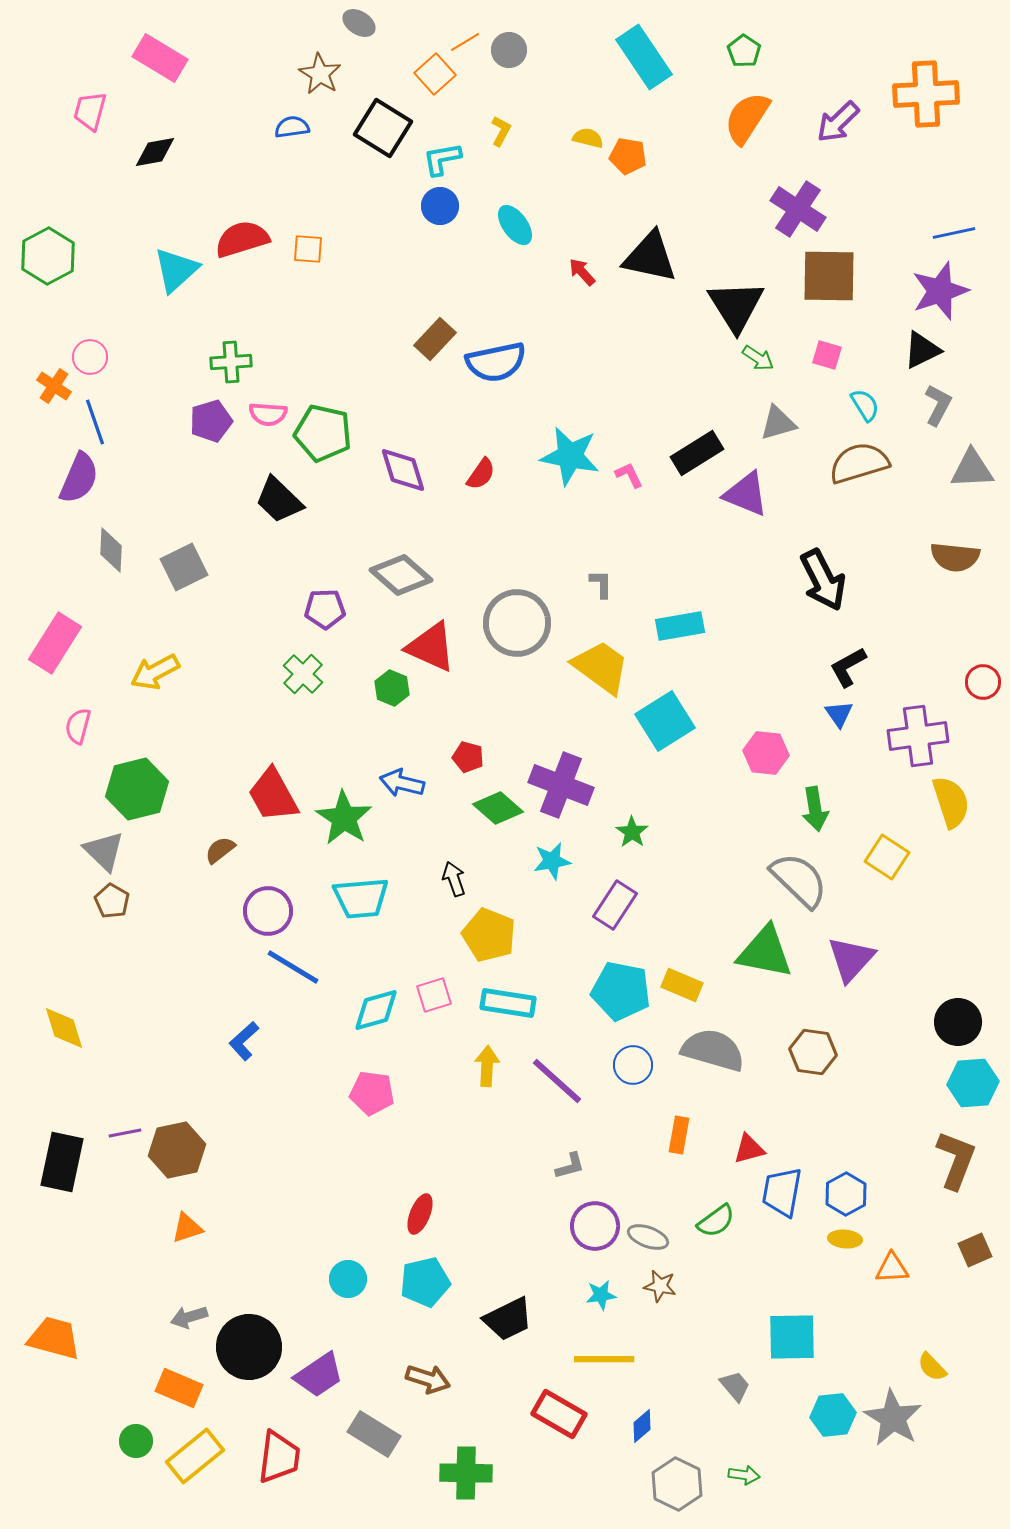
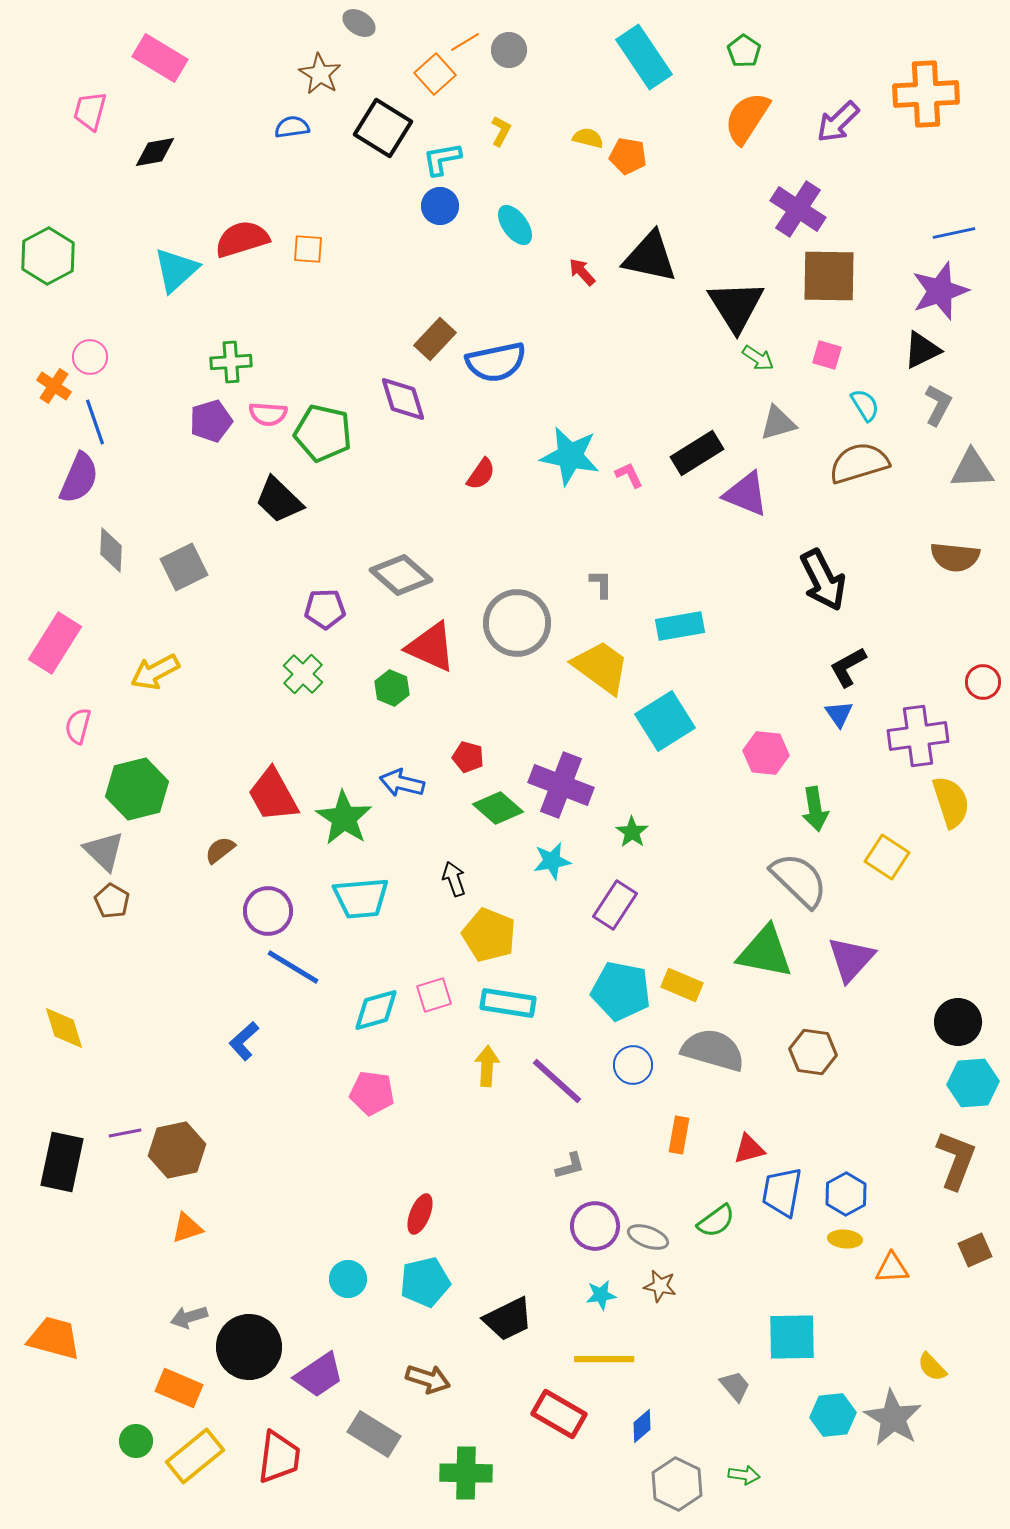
purple diamond at (403, 470): moved 71 px up
